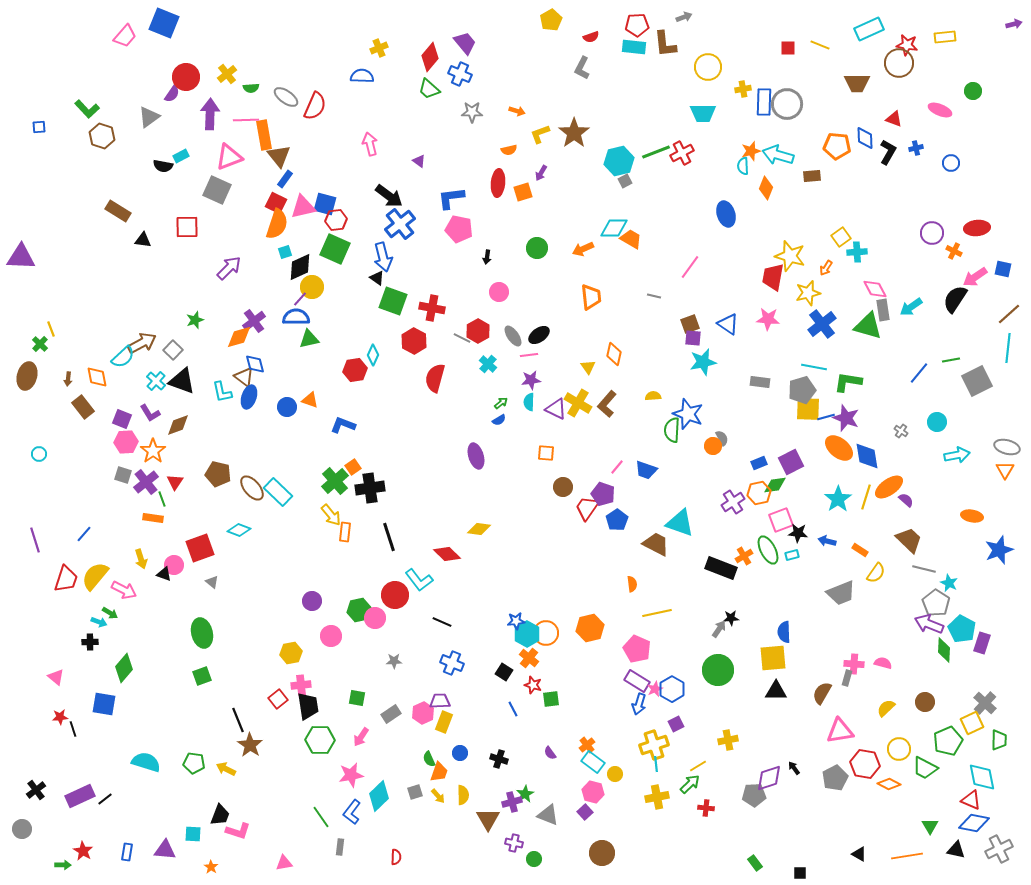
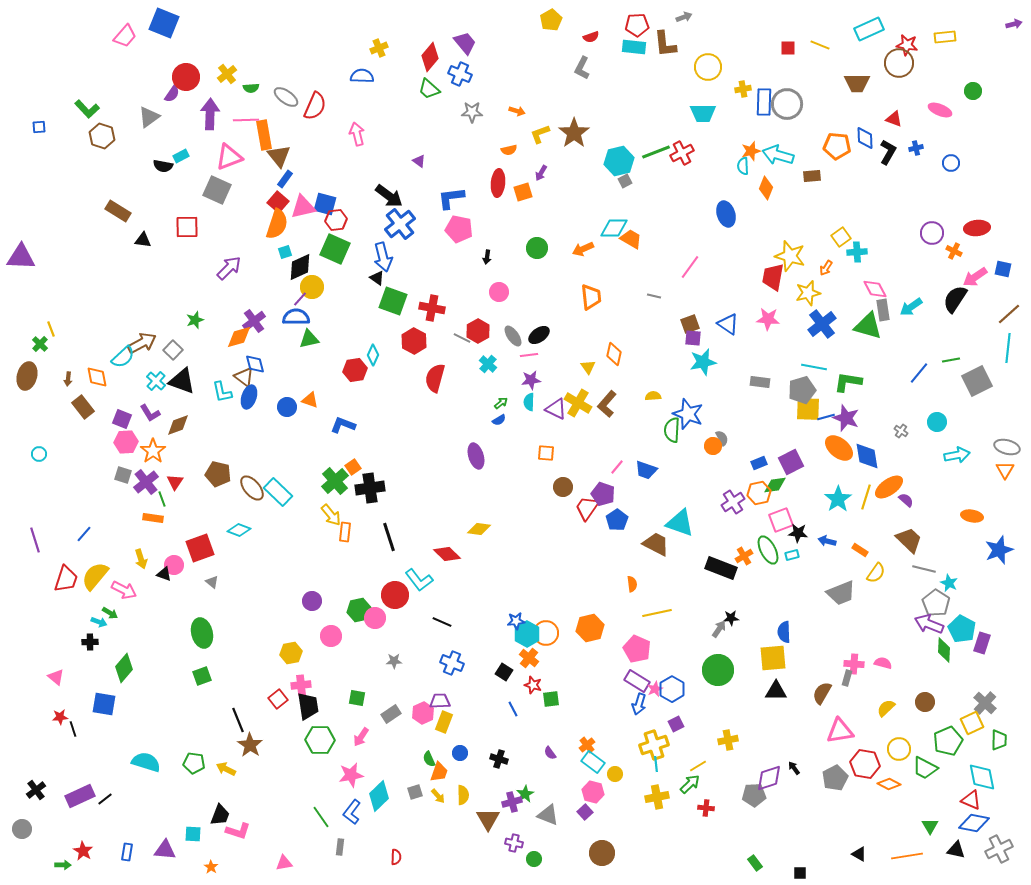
pink arrow at (370, 144): moved 13 px left, 10 px up
red square at (276, 203): moved 2 px right, 1 px up; rotated 15 degrees clockwise
